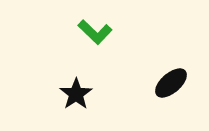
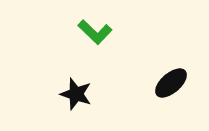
black star: rotated 20 degrees counterclockwise
